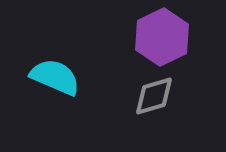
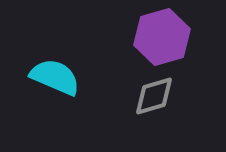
purple hexagon: rotated 10 degrees clockwise
